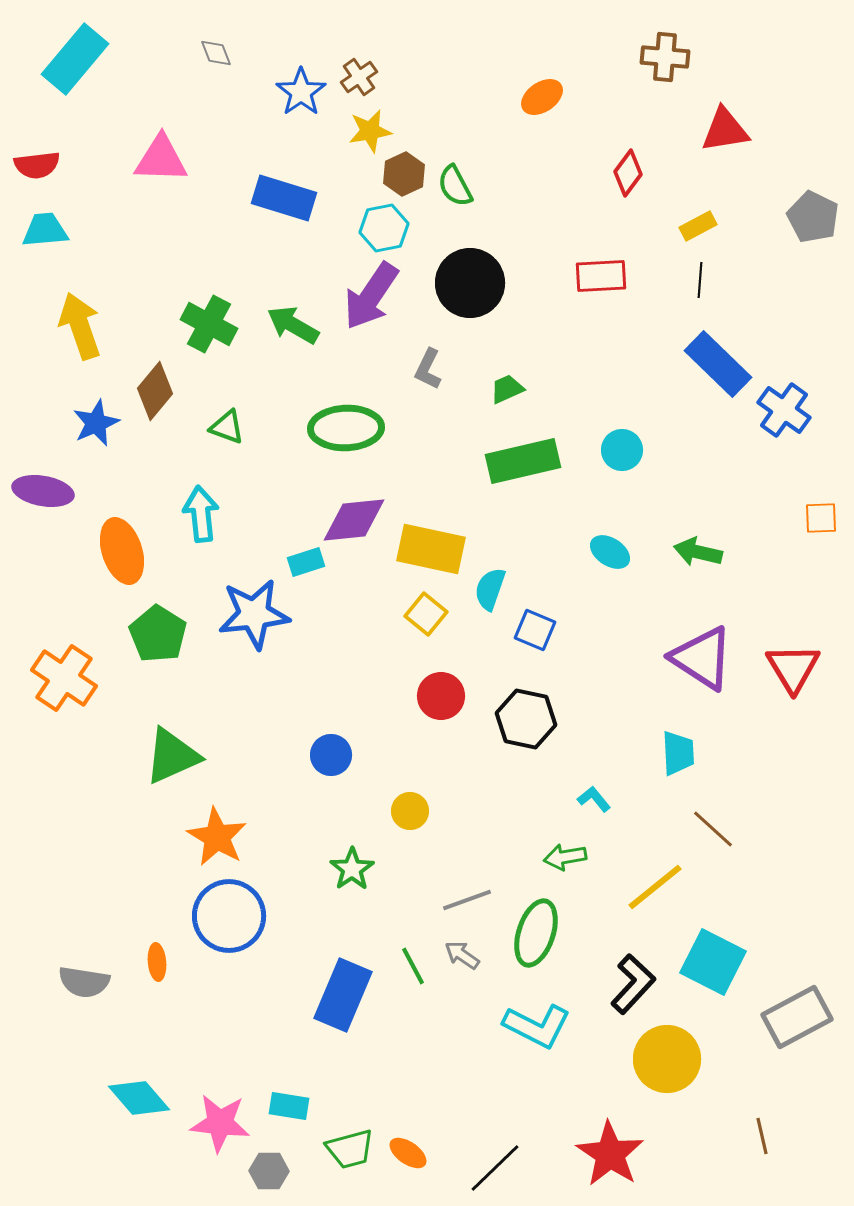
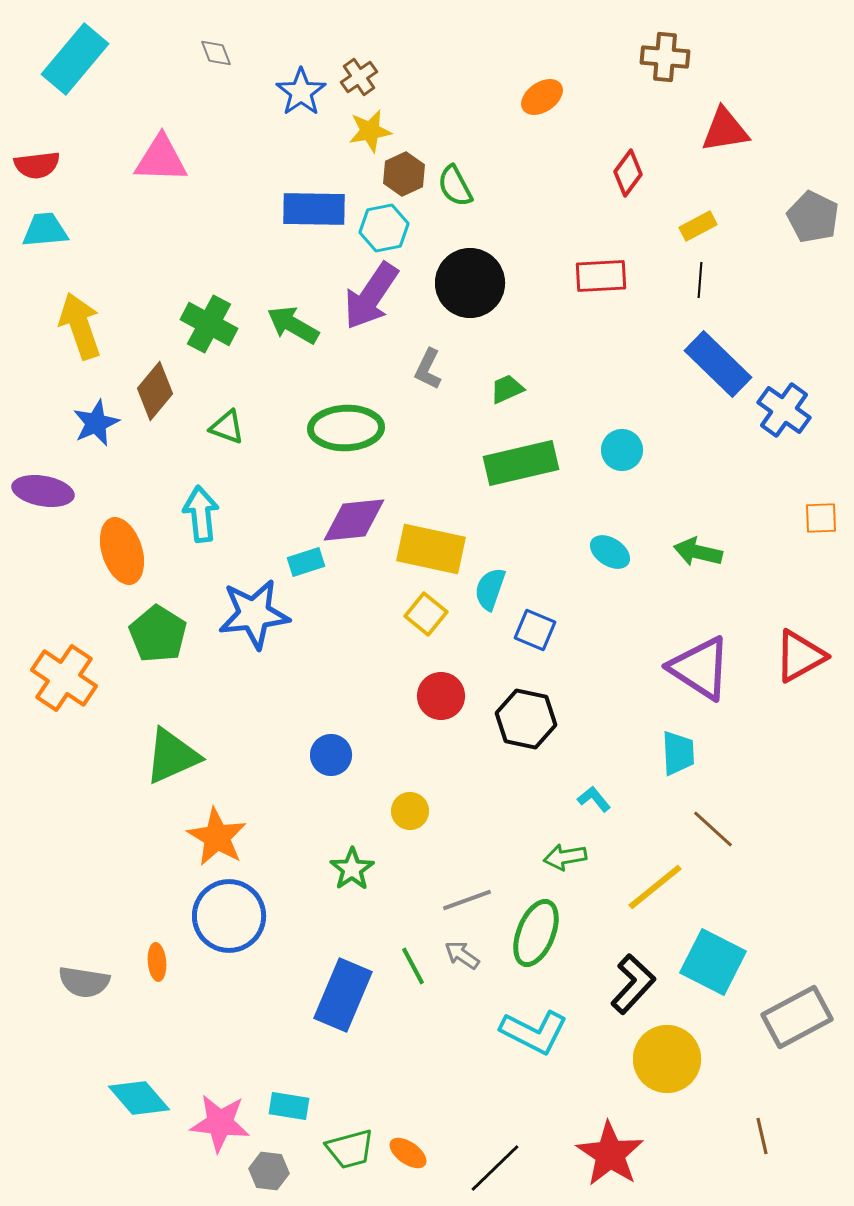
blue rectangle at (284, 198): moved 30 px right, 11 px down; rotated 16 degrees counterclockwise
green rectangle at (523, 461): moved 2 px left, 2 px down
purple triangle at (702, 658): moved 2 px left, 10 px down
red triangle at (793, 668): moved 7 px right, 12 px up; rotated 32 degrees clockwise
green ellipse at (536, 933): rotated 4 degrees clockwise
cyan L-shape at (537, 1026): moved 3 px left, 6 px down
gray hexagon at (269, 1171): rotated 6 degrees clockwise
